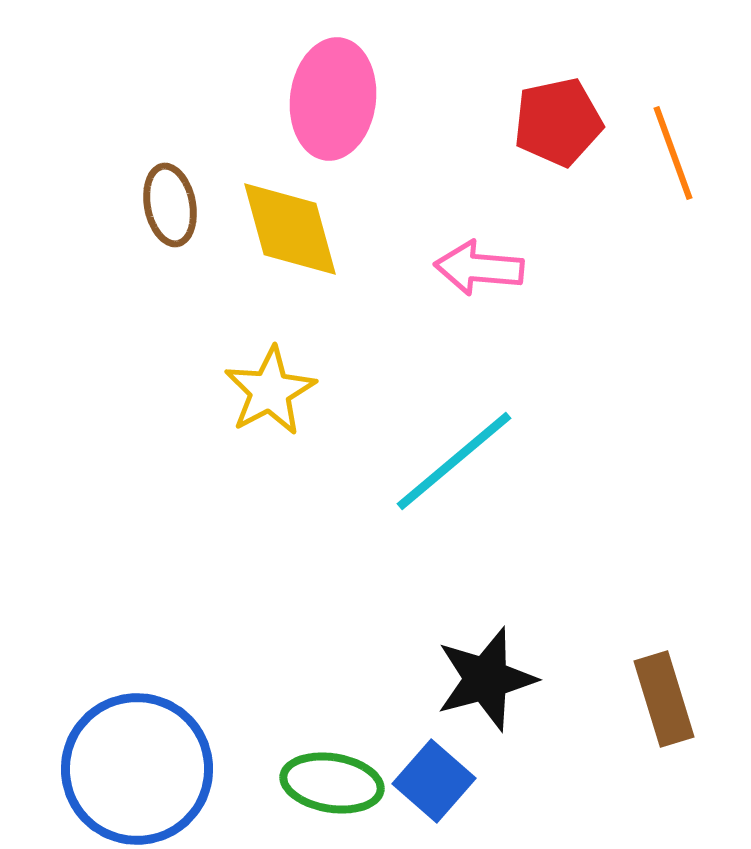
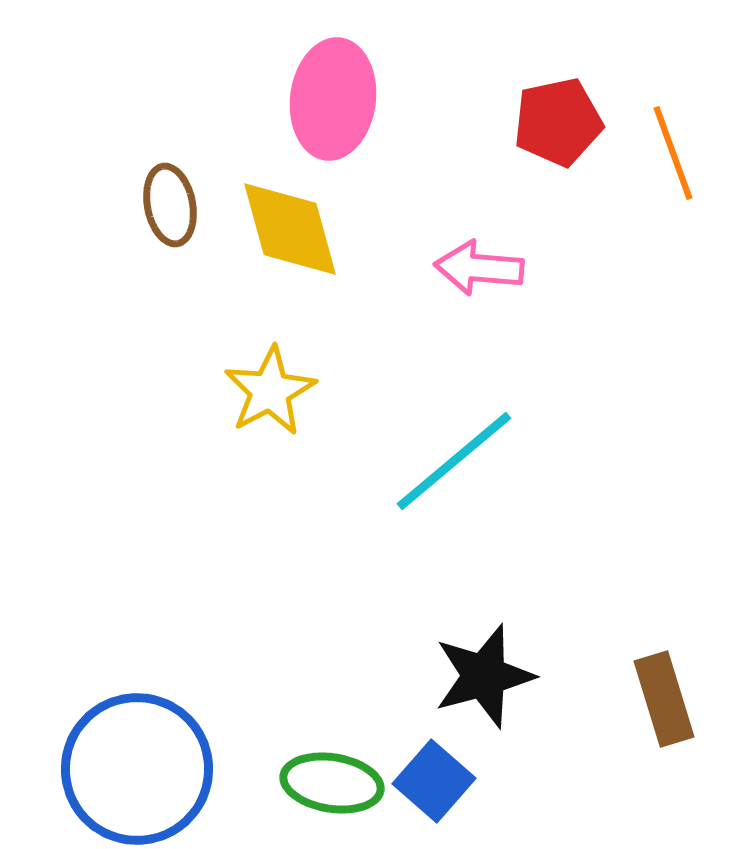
black star: moved 2 px left, 3 px up
